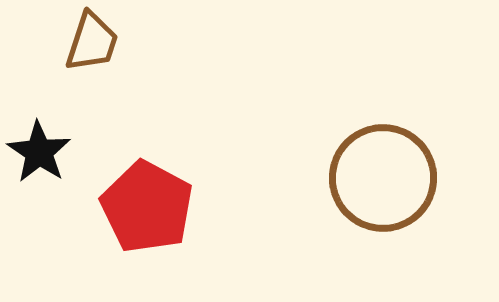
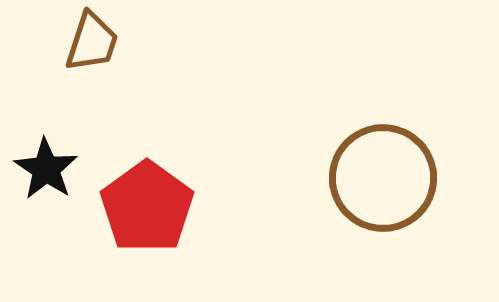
black star: moved 7 px right, 17 px down
red pentagon: rotated 8 degrees clockwise
